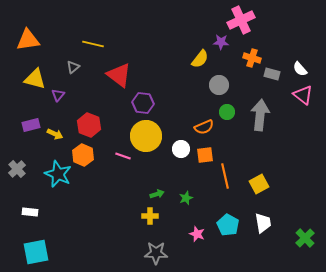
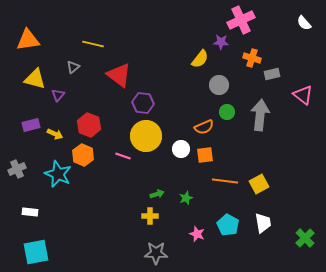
white semicircle: moved 4 px right, 46 px up
gray rectangle: rotated 28 degrees counterclockwise
gray cross: rotated 18 degrees clockwise
orange line: moved 5 px down; rotated 70 degrees counterclockwise
